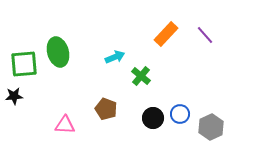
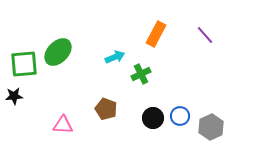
orange rectangle: moved 10 px left; rotated 15 degrees counterclockwise
green ellipse: rotated 60 degrees clockwise
green cross: moved 2 px up; rotated 24 degrees clockwise
blue circle: moved 2 px down
pink triangle: moved 2 px left
